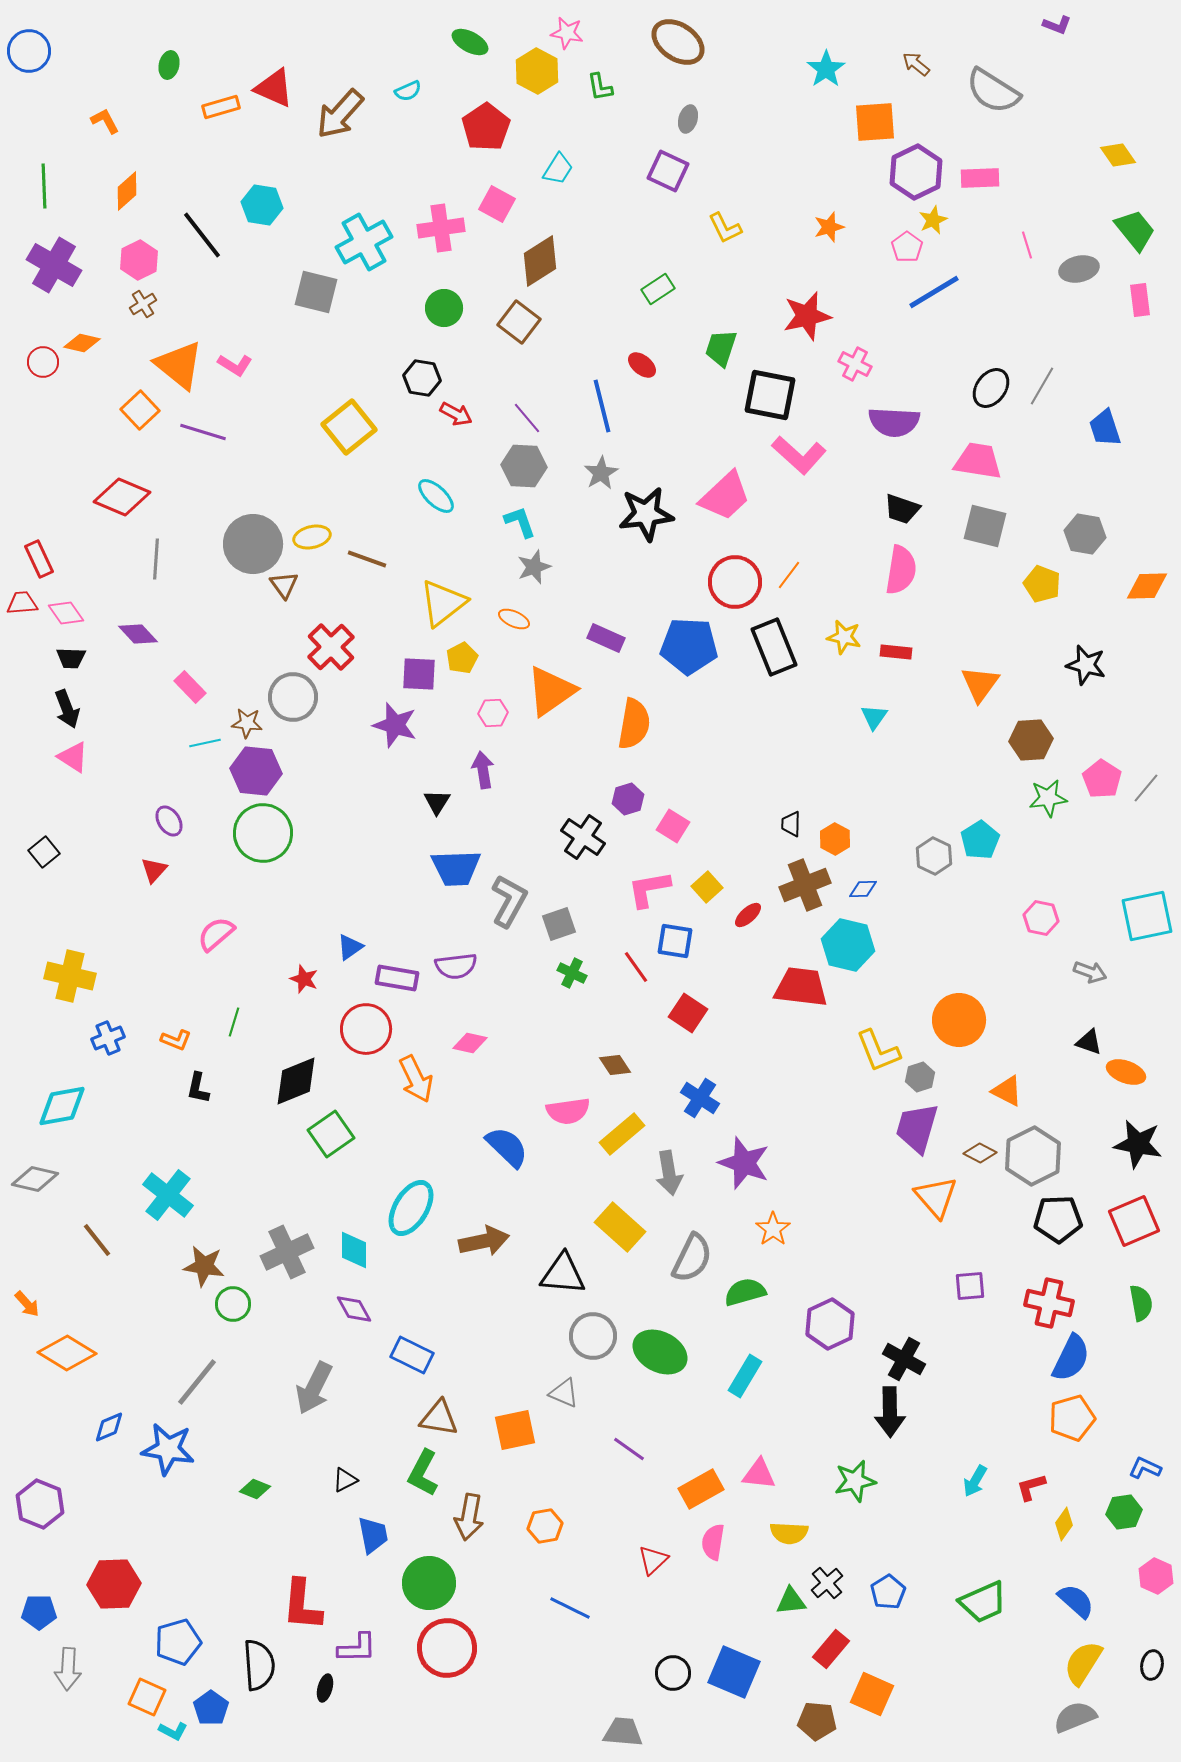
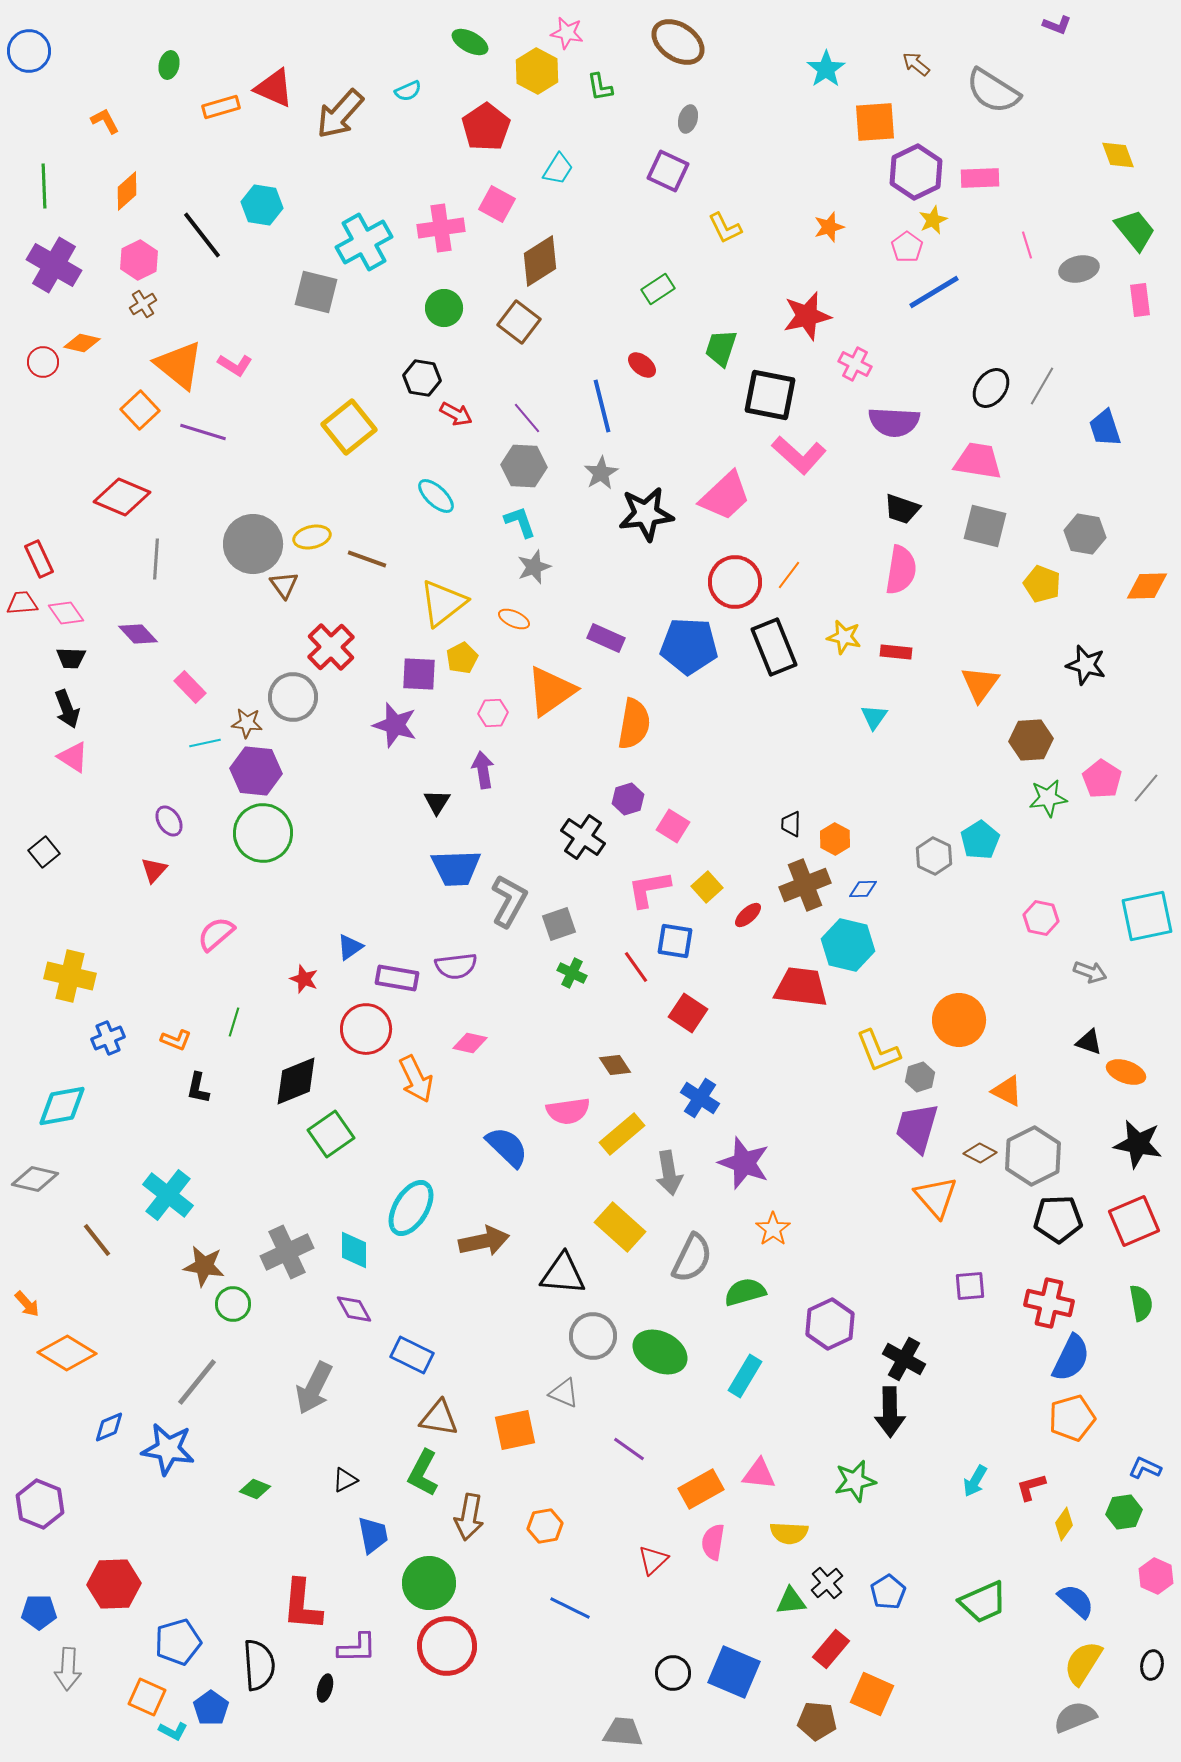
yellow diamond at (1118, 155): rotated 15 degrees clockwise
red circle at (447, 1648): moved 2 px up
